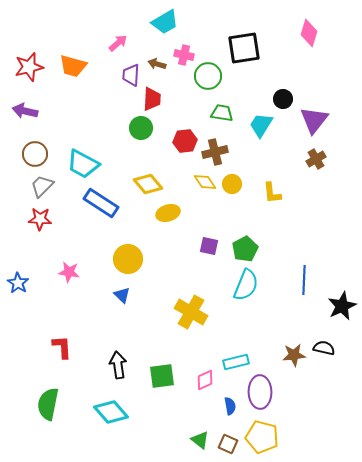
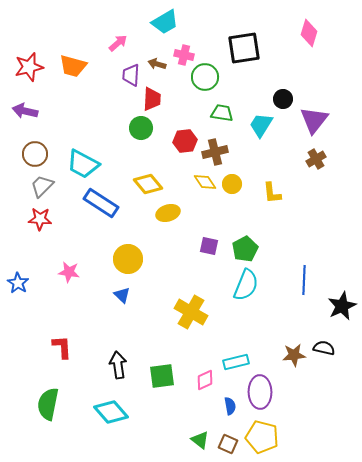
green circle at (208, 76): moved 3 px left, 1 px down
